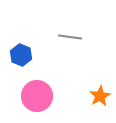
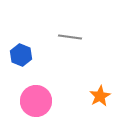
pink circle: moved 1 px left, 5 px down
